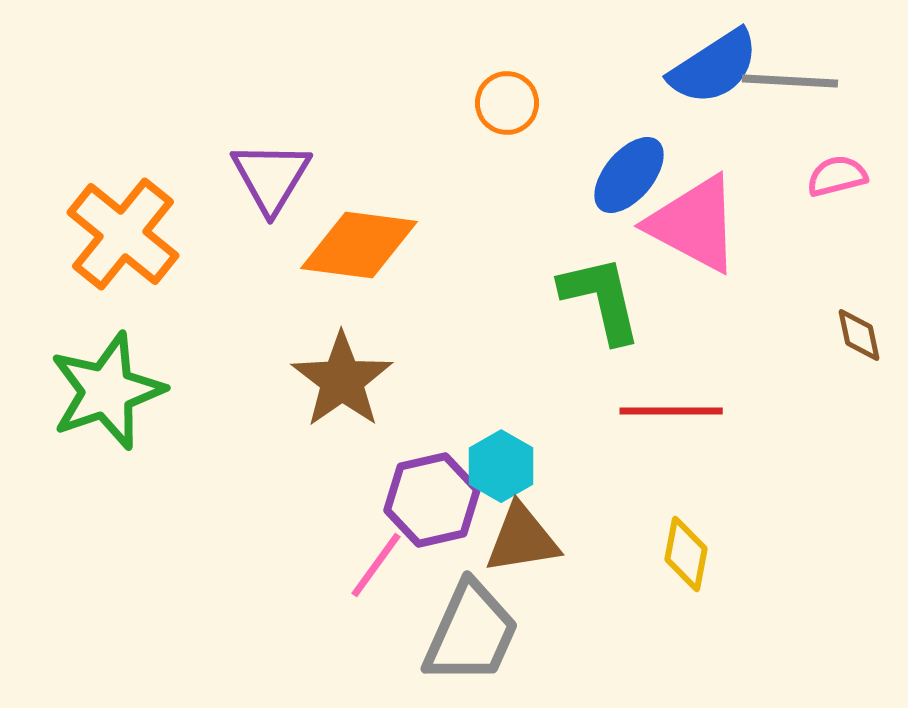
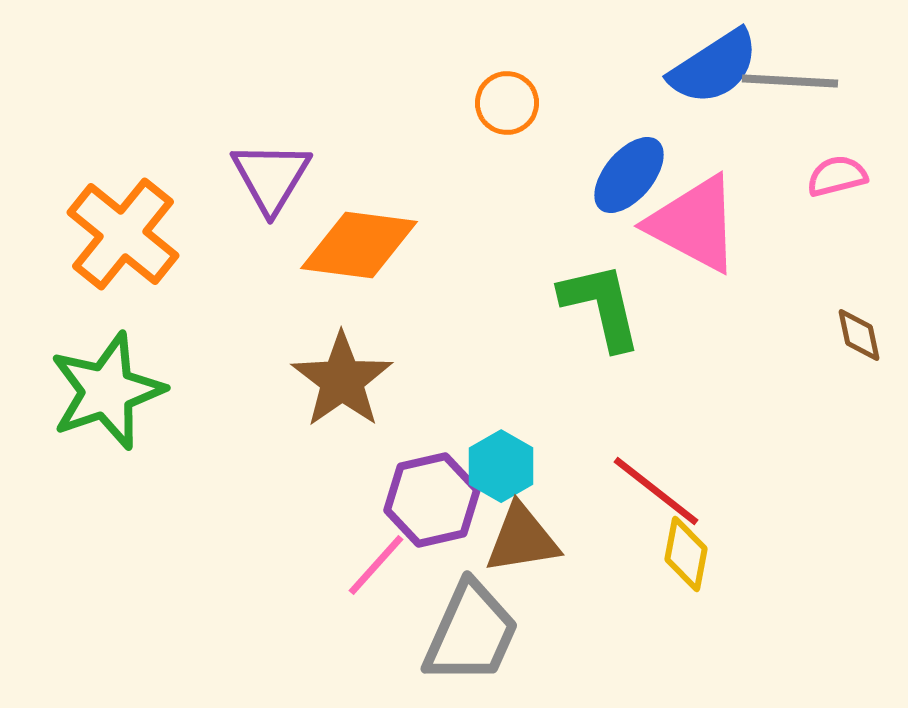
green L-shape: moved 7 px down
red line: moved 15 px left, 80 px down; rotated 38 degrees clockwise
pink line: rotated 6 degrees clockwise
